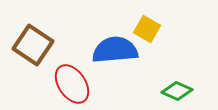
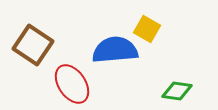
green diamond: rotated 16 degrees counterclockwise
